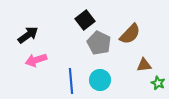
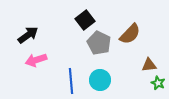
brown triangle: moved 5 px right
